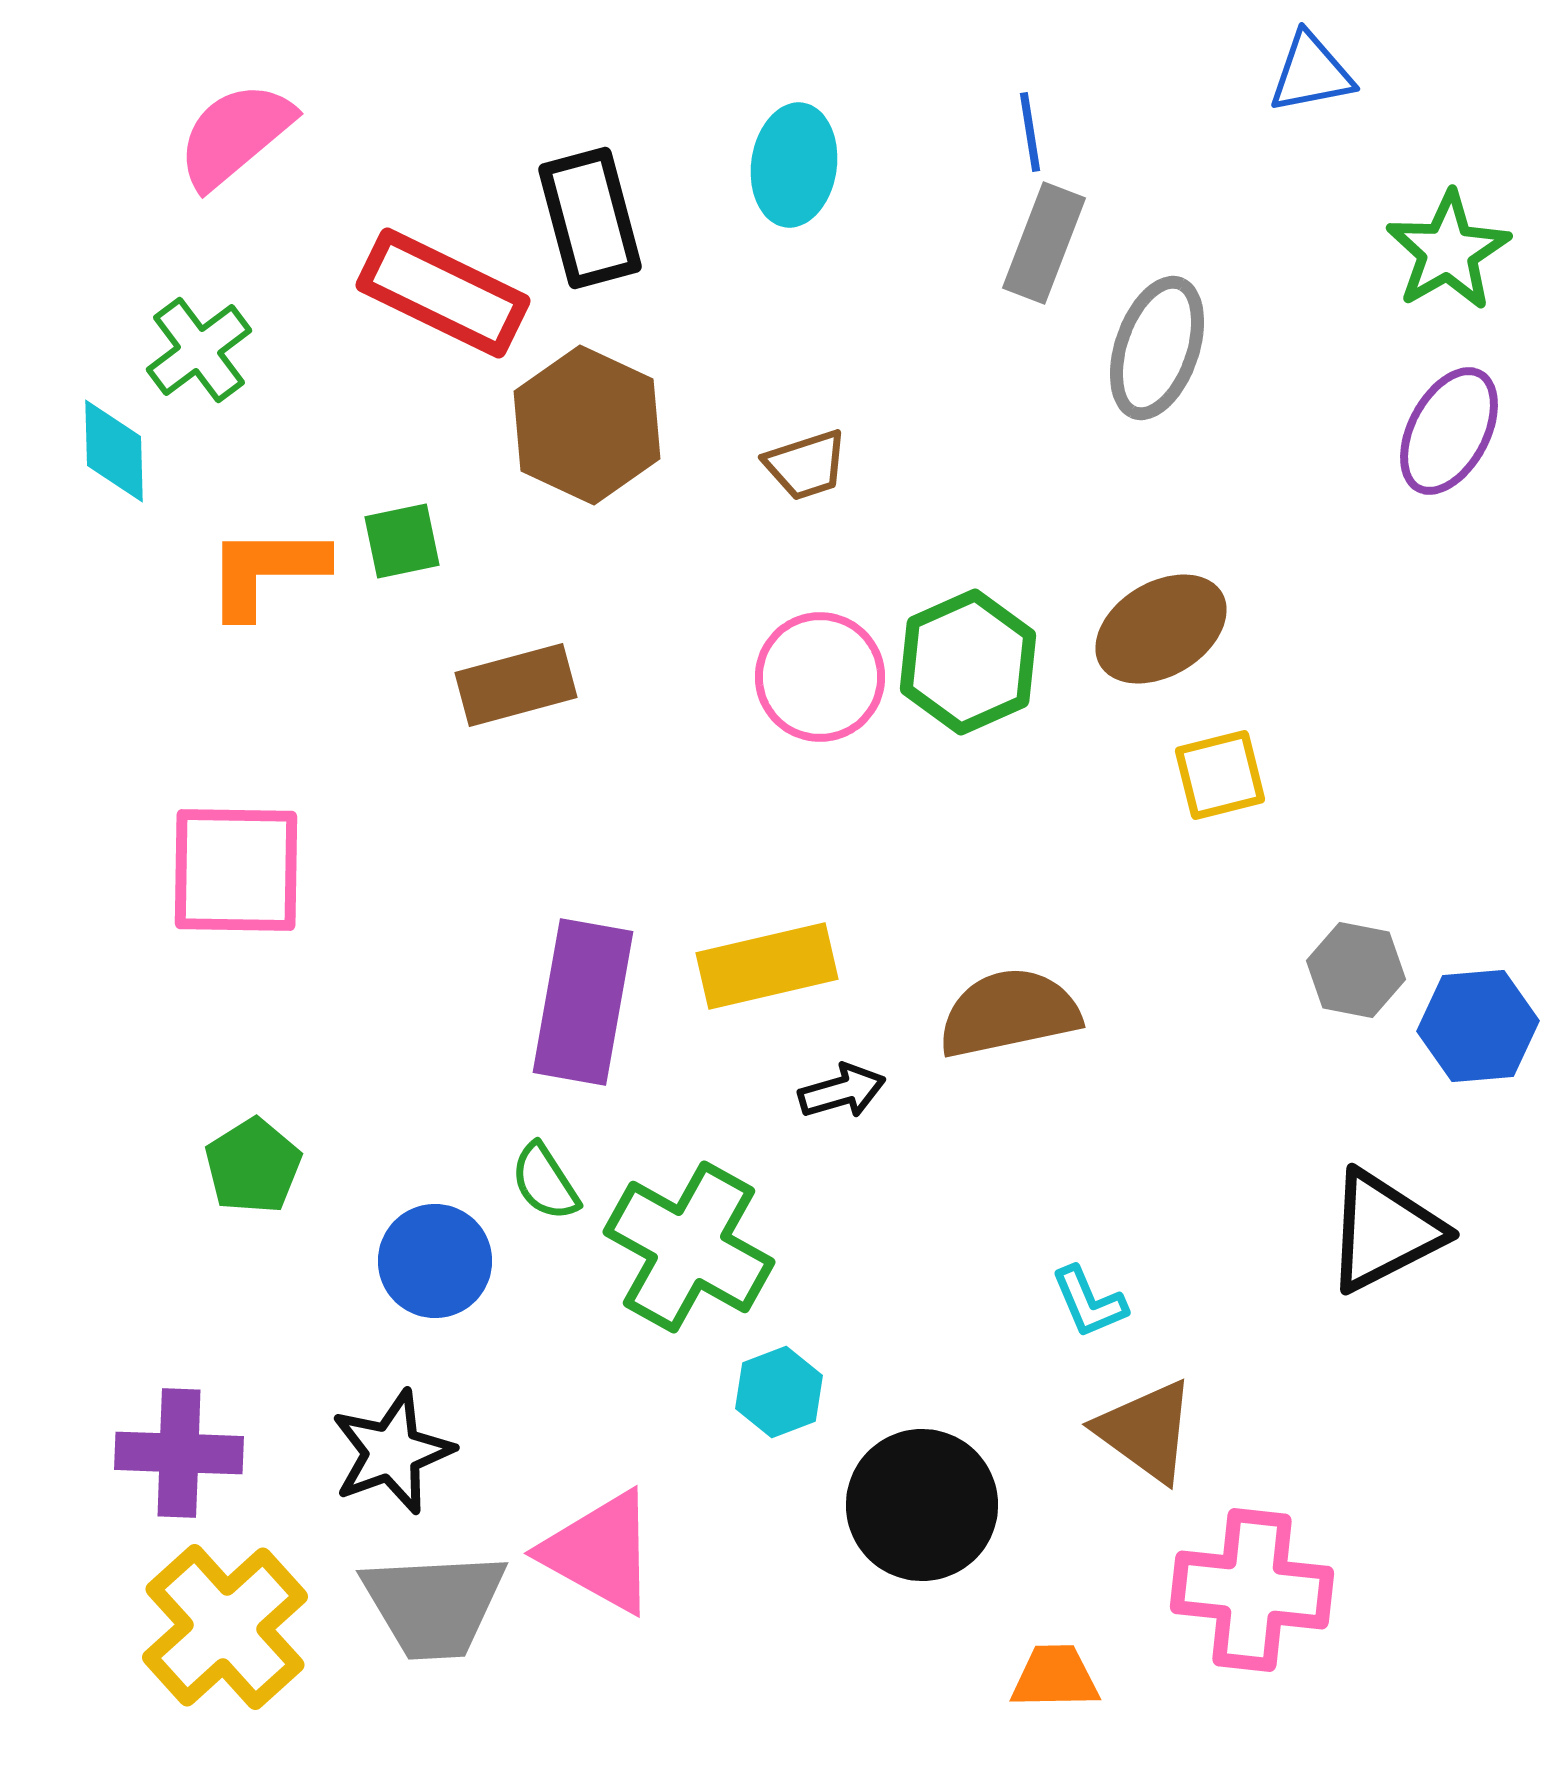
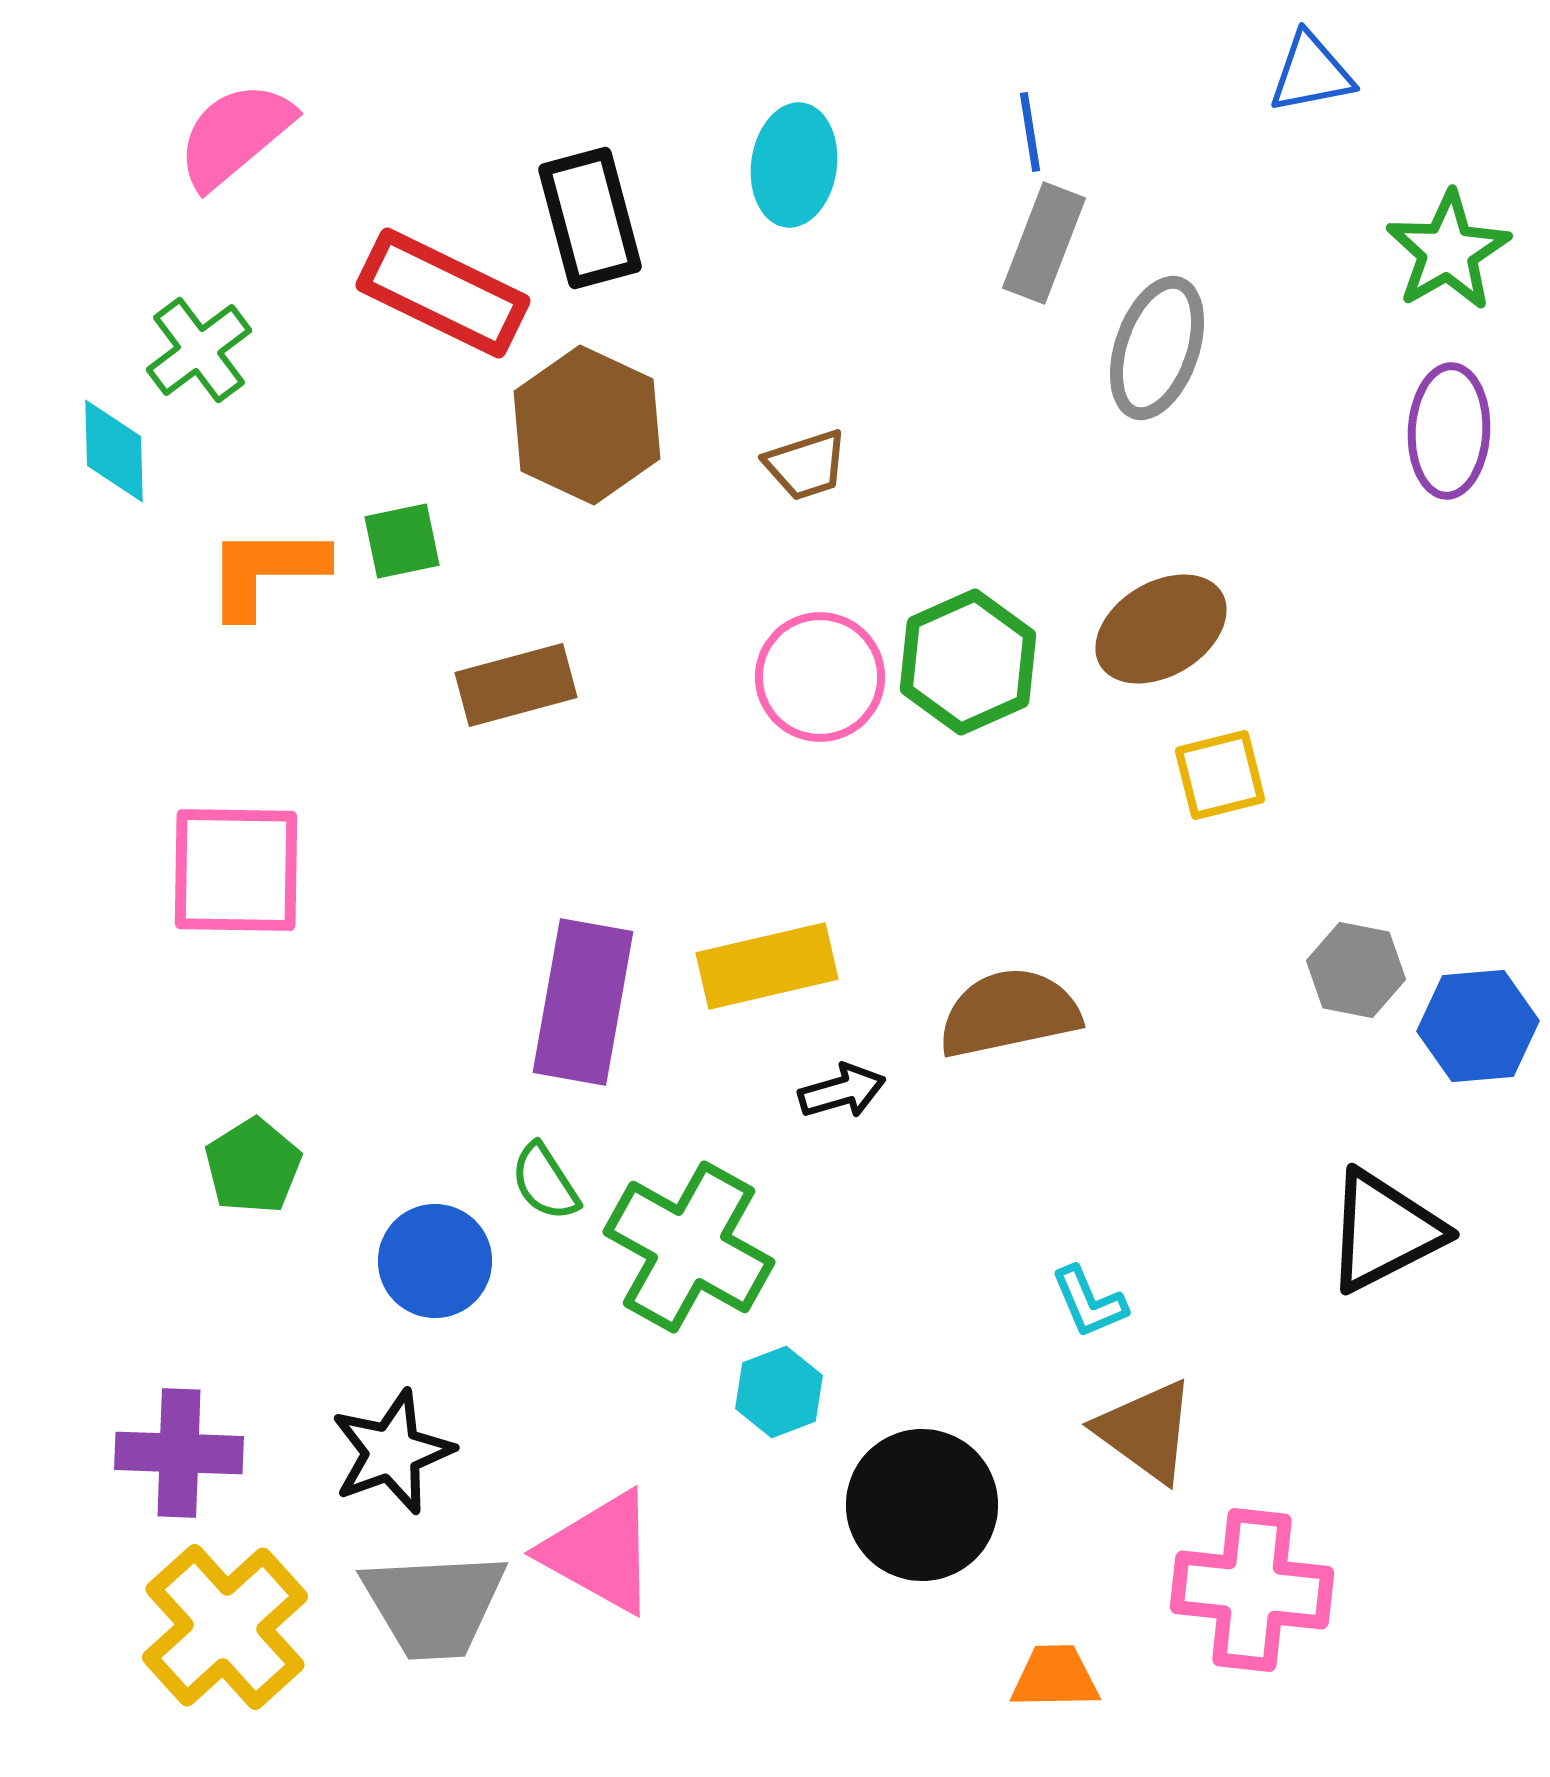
purple ellipse at (1449, 431): rotated 25 degrees counterclockwise
